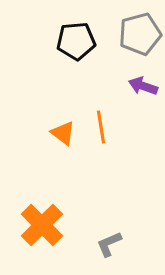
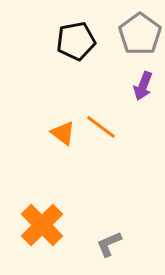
gray pentagon: rotated 21 degrees counterclockwise
black pentagon: rotated 6 degrees counterclockwise
purple arrow: rotated 88 degrees counterclockwise
orange line: rotated 44 degrees counterclockwise
